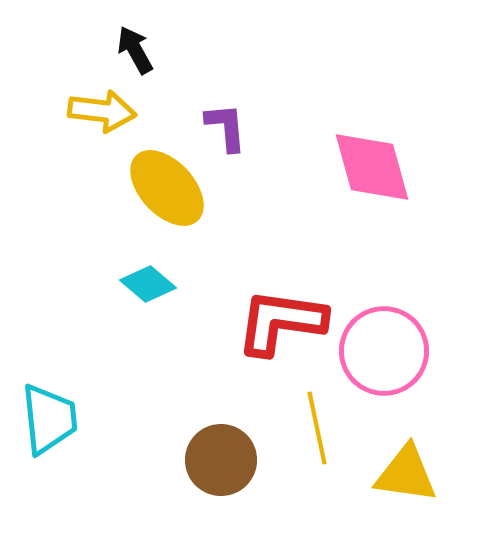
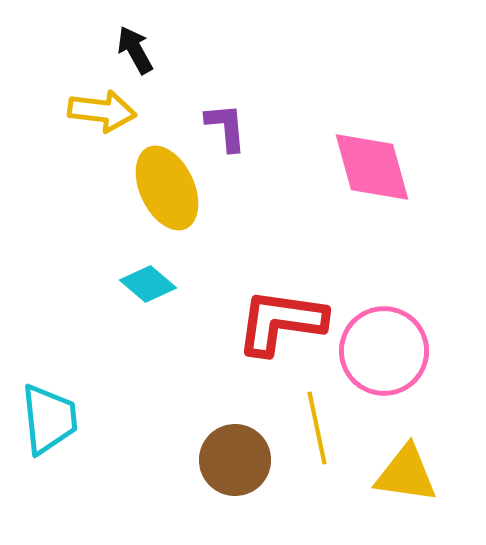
yellow ellipse: rotated 18 degrees clockwise
brown circle: moved 14 px right
